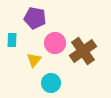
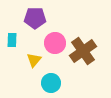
purple pentagon: rotated 10 degrees counterclockwise
